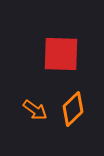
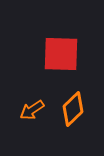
orange arrow: moved 3 px left; rotated 110 degrees clockwise
